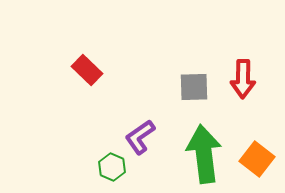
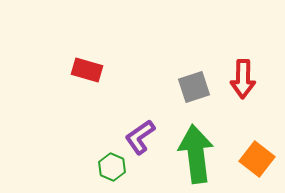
red rectangle: rotated 28 degrees counterclockwise
gray square: rotated 16 degrees counterclockwise
green arrow: moved 8 px left
